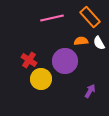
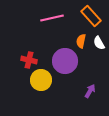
orange rectangle: moved 1 px right, 1 px up
orange semicircle: rotated 72 degrees counterclockwise
red cross: rotated 21 degrees counterclockwise
yellow circle: moved 1 px down
